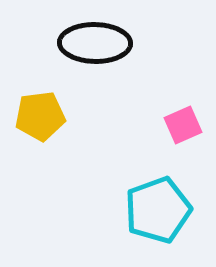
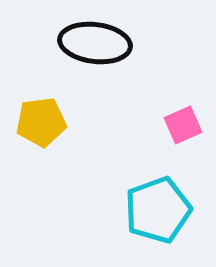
black ellipse: rotated 6 degrees clockwise
yellow pentagon: moved 1 px right, 6 px down
